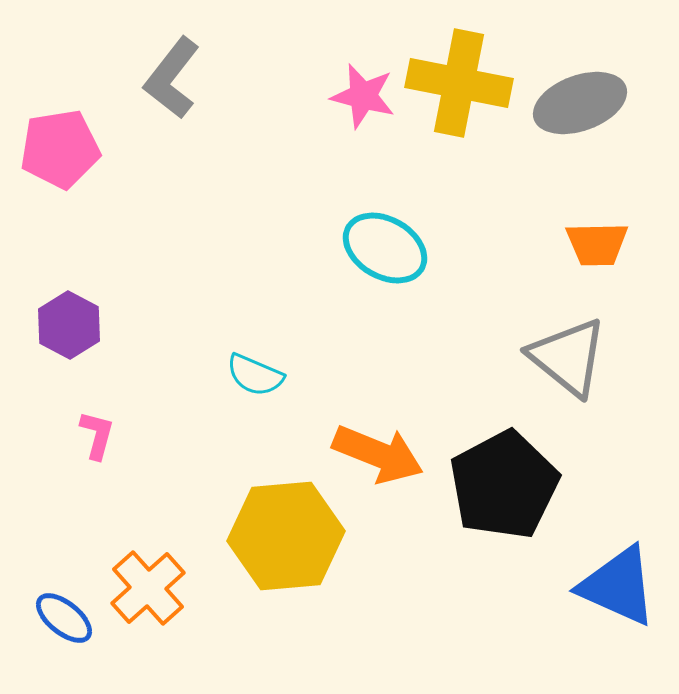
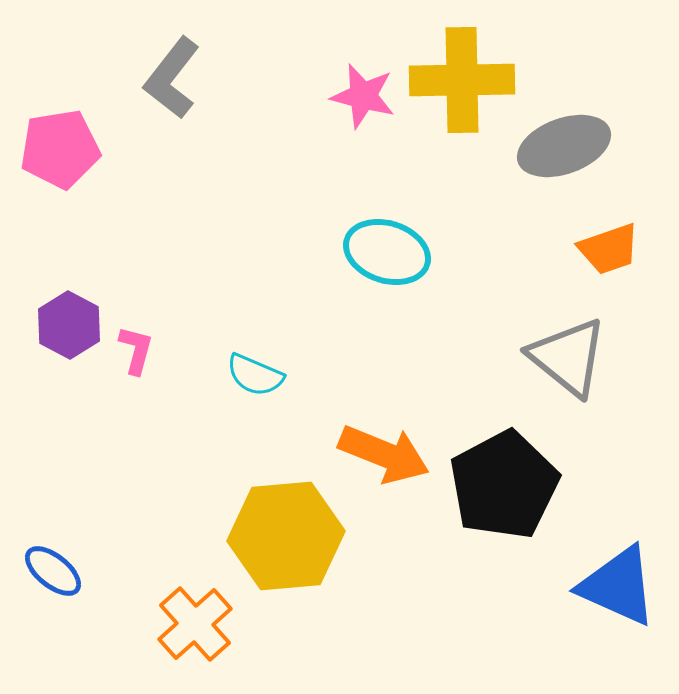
yellow cross: moved 3 px right, 3 px up; rotated 12 degrees counterclockwise
gray ellipse: moved 16 px left, 43 px down
orange trapezoid: moved 12 px right, 5 px down; rotated 18 degrees counterclockwise
cyan ellipse: moved 2 px right, 4 px down; rotated 12 degrees counterclockwise
pink L-shape: moved 39 px right, 85 px up
orange arrow: moved 6 px right
orange cross: moved 47 px right, 36 px down
blue ellipse: moved 11 px left, 47 px up
